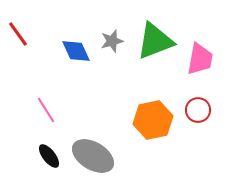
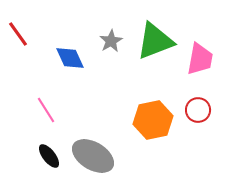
gray star: moved 1 px left; rotated 15 degrees counterclockwise
blue diamond: moved 6 px left, 7 px down
